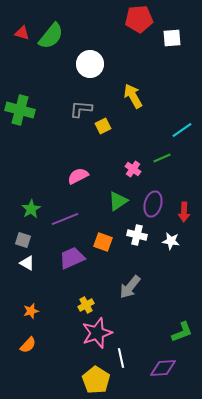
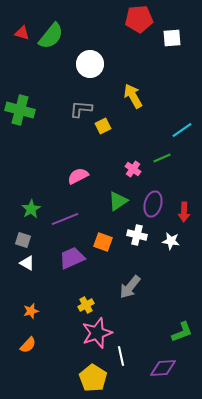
white line: moved 2 px up
yellow pentagon: moved 3 px left, 2 px up
